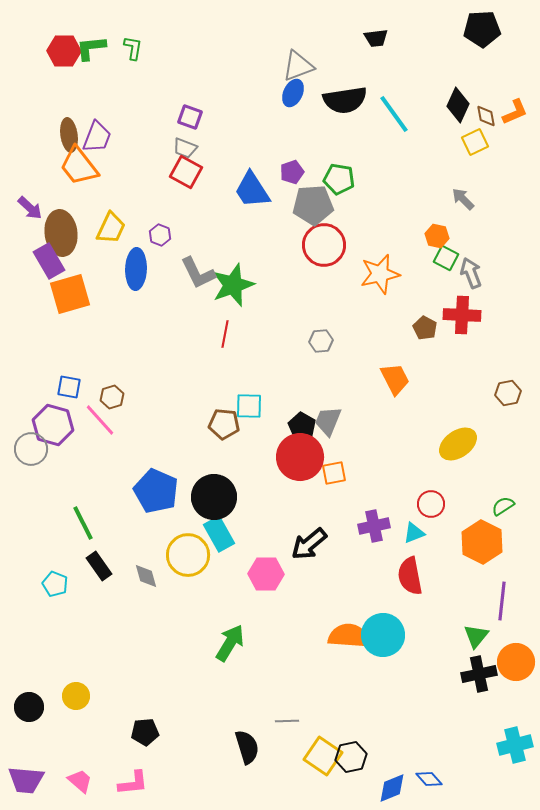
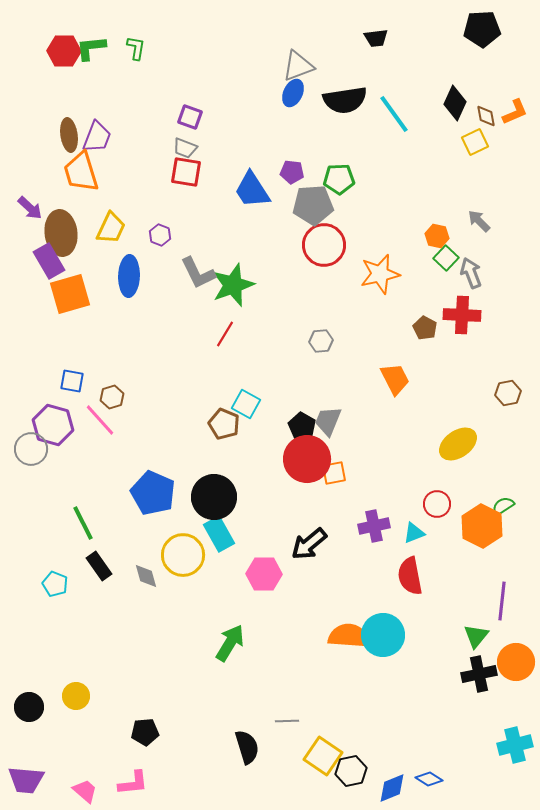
green L-shape at (133, 48): moved 3 px right
black diamond at (458, 105): moved 3 px left, 2 px up
orange trapezoid at (79, 166): moved 2 px right, 6 px down; rotated 21 degrees clockwise
red square at (186, 172): rotated 20 degrees counterclockwise
purple pentagon at (292, 172): rotated 25 degrees clockwise
green pentagon at (339, 179): rotated 12 degrees counterclockwise
gray arrow at (463, 199): moved 16 px right, 22 px down
green square at (446, 258): rotated 15 degrees clockwise
blue ellipse at (136, 269): moved 7 px left, 7 px down
red line at (225, 334): rotated 20 degrees clockwise
blue square at (69, 387): moved 3 px right, 6 px up
cyan square at (249, 406): moved 3 px left, 2 px up; rotated 28 degrees clockwise
brown pentagon at (224, 424): rotated 16 degrees clockwise
red circle at (300, 457): moved 7 px right, 2 px down
blue pentagon at (156, 491): moved 3 px left, 2 px down
red circle at (431, 504): moved 6 px right
orange hexagon at (482, 542): moved 16 px up
yellow circle at (188, 555): moved 5 px left
pink hexagon at (266, 574): moved 2 px left
black hexagon at (351, 757): moved 14 px down
blue diamond at (429, 779): rotated 16 degrees counterclockwise
pink trapezoid at (80, 781): moved 5 px right, 10 px down
